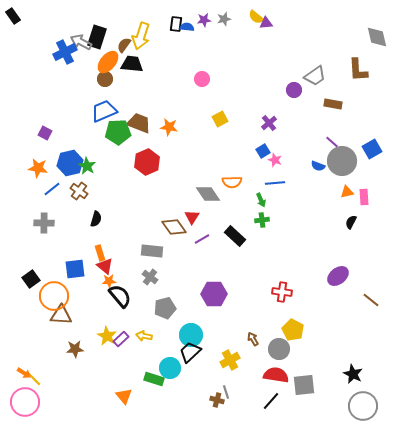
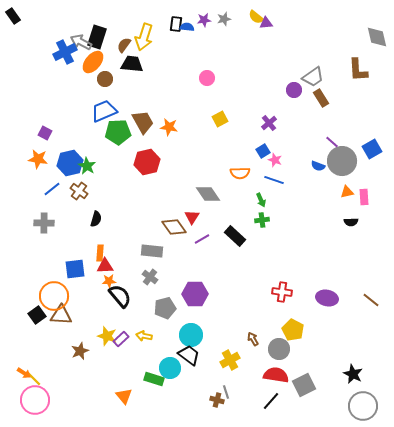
yellow arrow at (141, 36): moved 3 px right, 1 px down
orange ellipse at (108, 62): moved 15 px left
gray trapezoid at (315, 76): moved 2 px left, 1 px down
pink circle at (202, 79): moved 5 px right, 1 px up
brown rectangle at (333, 104): moved 12 px left, 6 px up; rotated 48 degrees clockwise
brown trapezoid at (139, 123): moved 4 px right, 1 px up; rotated 40 degrees clockwise
red hexagon at (147, 162): rotated 10 degrees clockwise
orange star at (38, 168): moved 9 px up
orange semicircle at (232, 182): moved 8 px right, 9 px up
blue line at (275, 183): moved 1 px left, 3 px up; rotated 24 degrees clockwise
black semicircle at (351, 222): rotated 120 degrees counterclockwise
orange rectangle at (100, 253): rotated 21 degrees clockwise
red triangle at (105, 266): rotated 42 degrees counterclockwise
purple ellipse at (338, 276): moved 11 px left, 22 px down; rotated 50 degrees clockwise
black square at (31, 279): moved 6 px right, 36 px down
purple hexagon at (214, 294): moved 19 px left
yellow star at (107, 336): rotated 12 degrees counterclockwise
brown star at (75, 349): moved 5 px right, 2 px down; rotated 18 degrees counterclockwise
black trapezoid at (190, 352): moved 1 px left, 3 px down; rotated 80 degrees clockwise
gray square at (304, 385): rotated 20 degrees counterclockwise
pink circle at (25, 402): moved 10 px right, 2 px up
